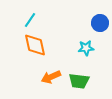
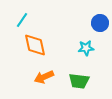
cyan line: moved 8 px left
orange arrow: moved 7 px left
